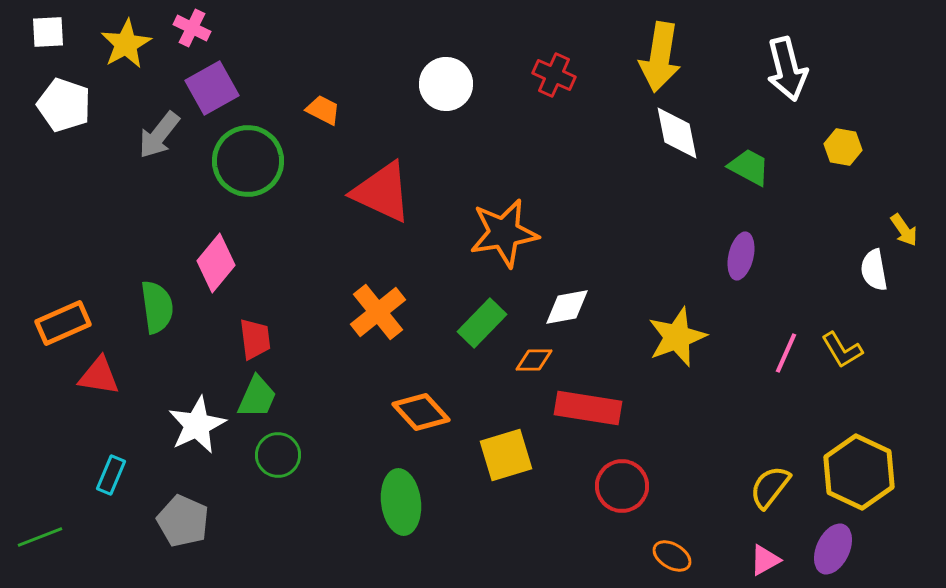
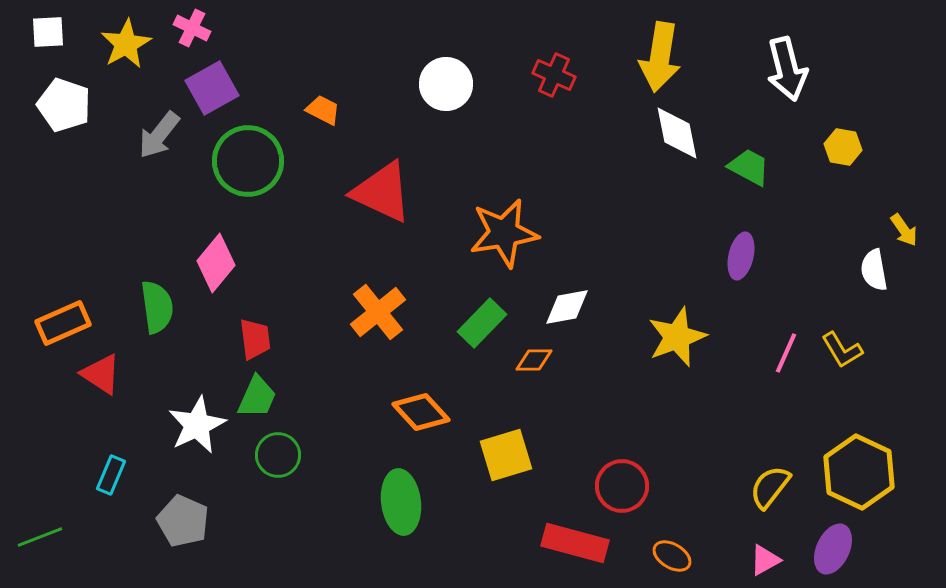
red triangle at (99, 376): moved 2 px right, 2 px up; rotated 24 degrees clockwise
red rectangle at (588, 408): moved 13 px left, 135 px down; rotated 6 degrees clockwise
